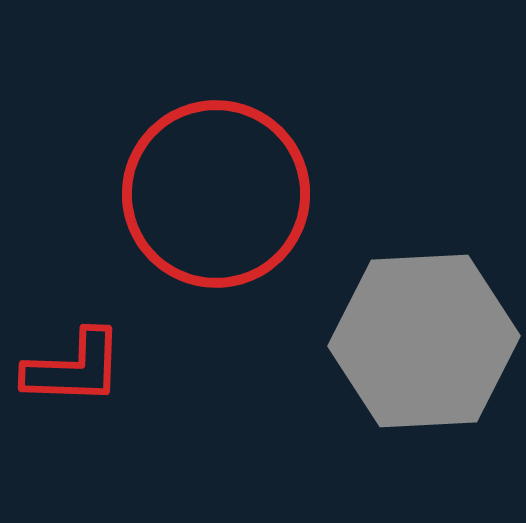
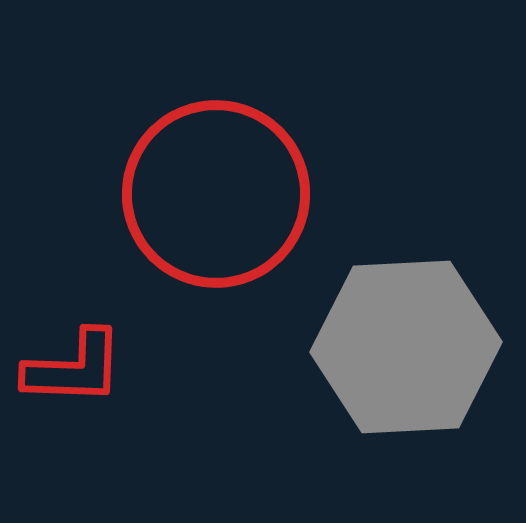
gray hexagon: moved 18 px left, 6 px down
